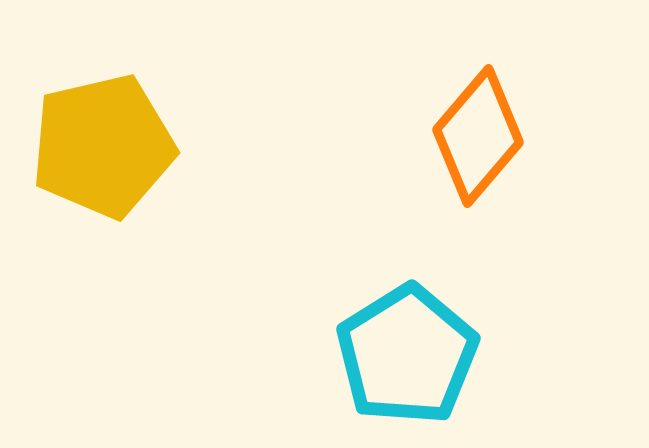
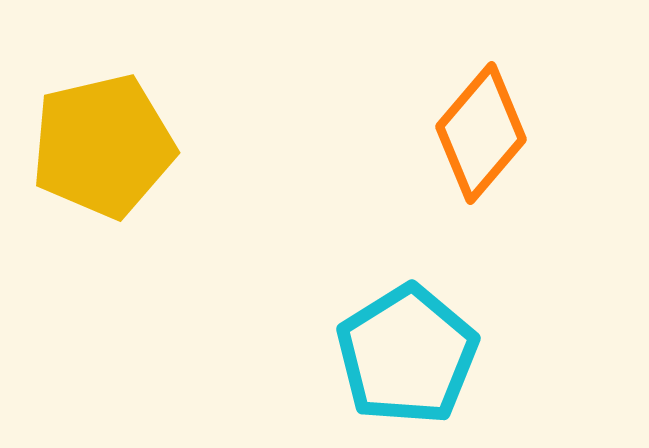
orange diamond: moved 3 px right, 3 px up
